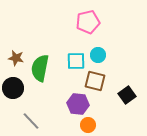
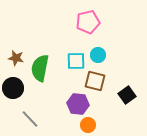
gray line: moved 1 px left, 2 px up
